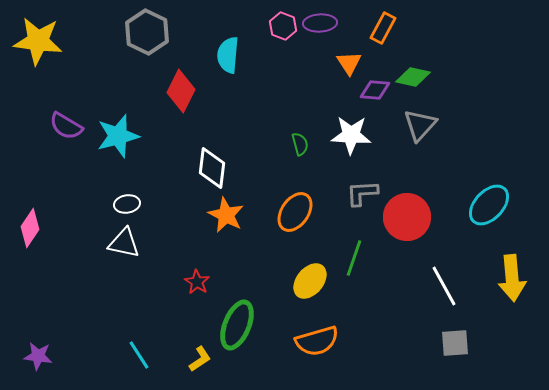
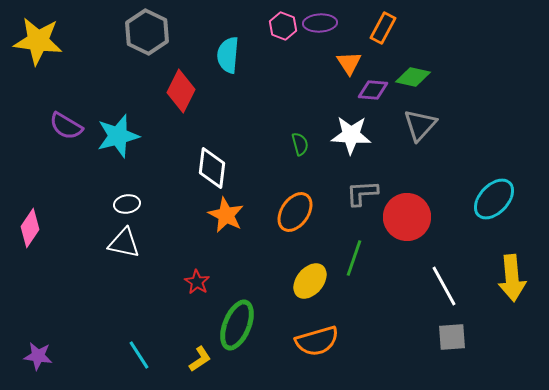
purple diamond: moved 2 px left
cyan ellipse: moved 5 px right, 6 px up
gray square: moved 3 px left, 6 px up
